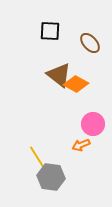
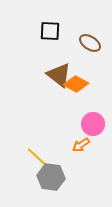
brown ellipse: rotated 15 degrees counterclockwise
orange arrow: rotated 12 degrees counterclockwise
yellow line: rotated 15 degrees counterclockwise
